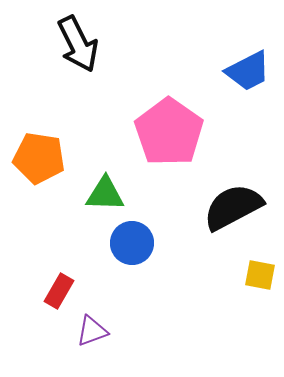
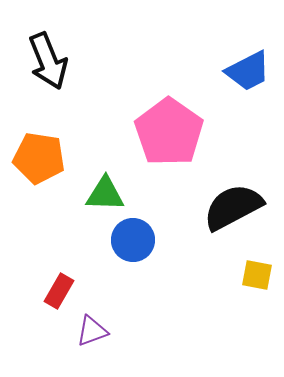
black arrow: moved 30 px left, 17 px down; rotated 4 degrees clockwise
blue circle: moved 1 px right, 3 px up
yellow square: moved 3 px left
